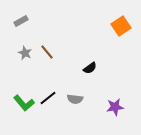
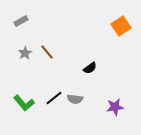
gray star: rotated 16 degrees clockwise
black line: moved 6 px right
